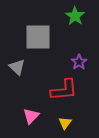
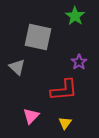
gray square: rotated 12 degrees clockwise
